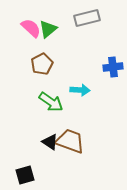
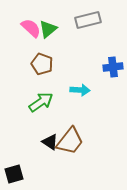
gray rectangle: moved 1 px right, 2 px down
brown pentagon: rotated 25 degrees counterclockwise
green arrow: moved 10 px left; rotated 70 degrees counterclockwise
brown trapezoid: rotated 108 degrees clockwise
black square: moved 11 px left, 1 px up
